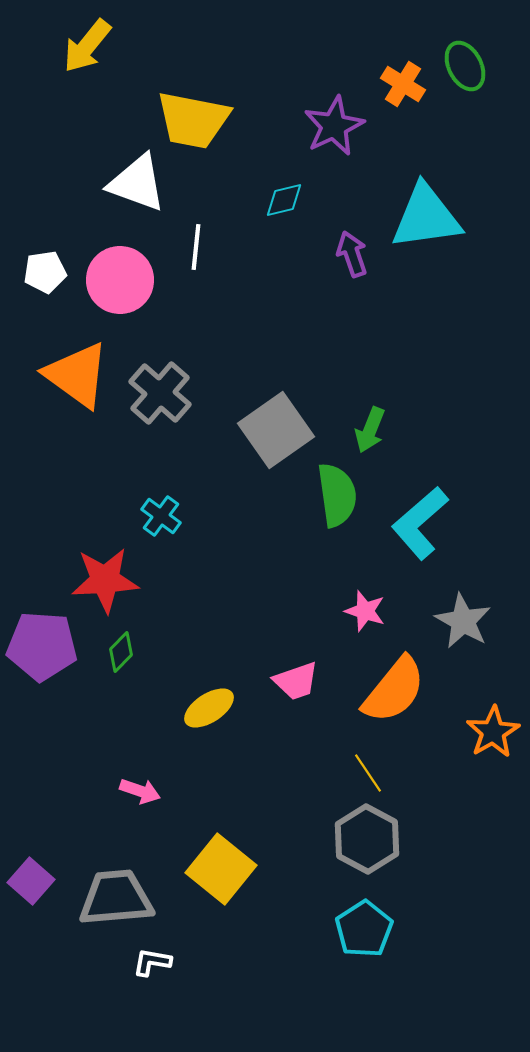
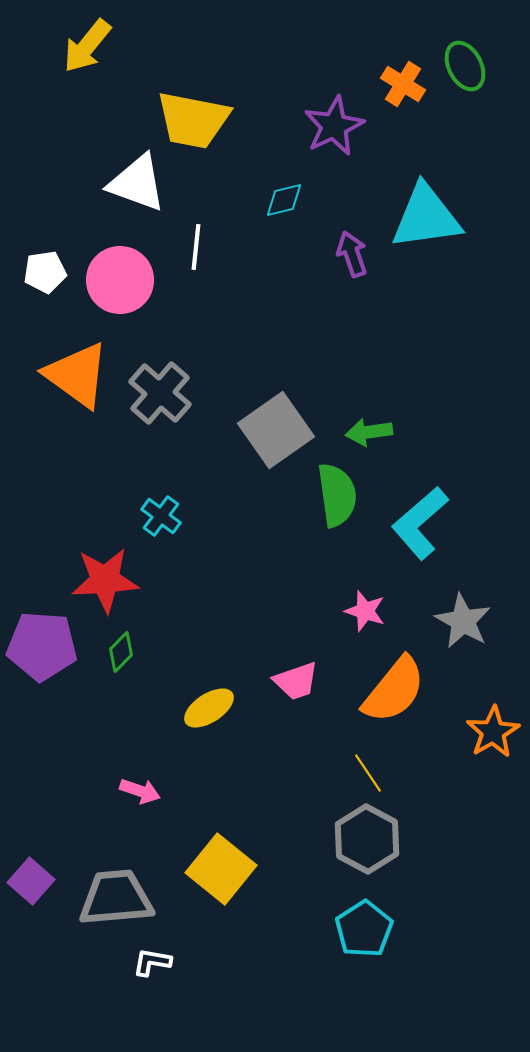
green arrow: moved 1 px left, 2 px down; rotated 60 degrees clockwise
